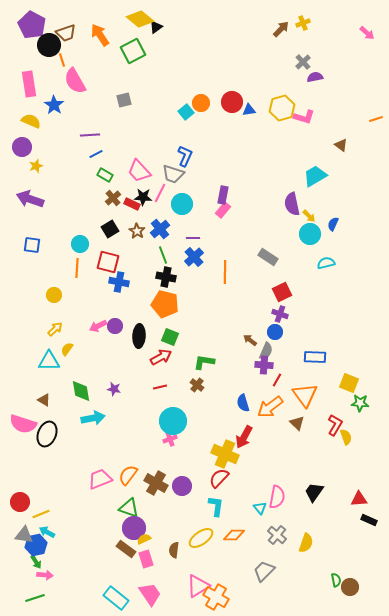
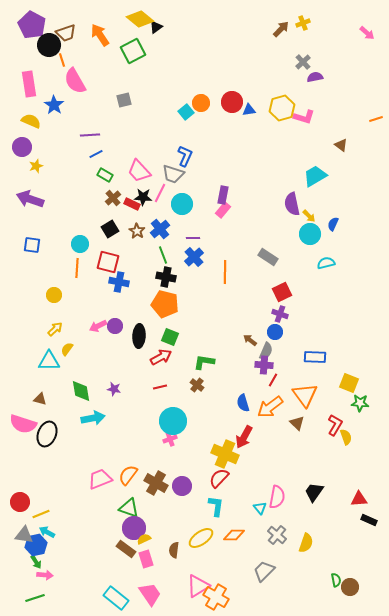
red line at (277, 380): moved 4 px left
brown triangle at (44, 400): moved 4 px left, 1 px up; rotated 16 degrees counterclockwise
